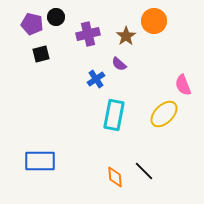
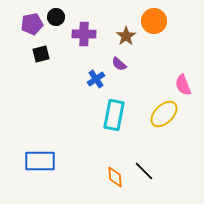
purple pentagon: rotated 25 degrees counterclockwise
purple cross: moved 4 px left; rotated 15 degrees clockwise
